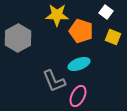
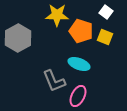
yellow square: moved 8 px left
cyan ellipse: rotated 40 degrees clockwise
